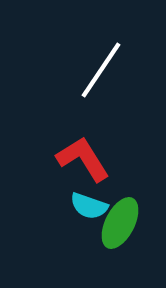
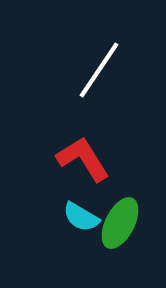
white line: moved 2 px left
cyan semicircle: moved 8 px left, 11 px down; rotated 12 degrees clockwise
